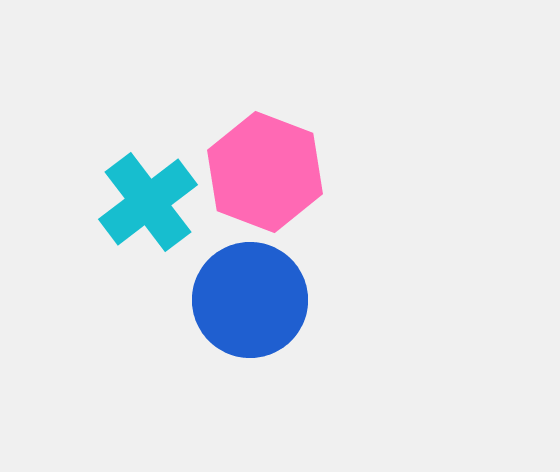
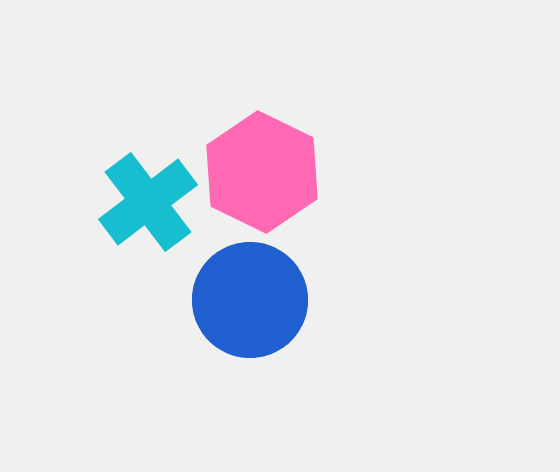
pink hexagon: moved 3 px left; rotated 5 degrees clockwise
